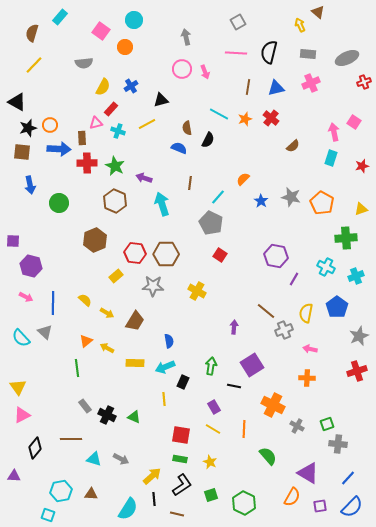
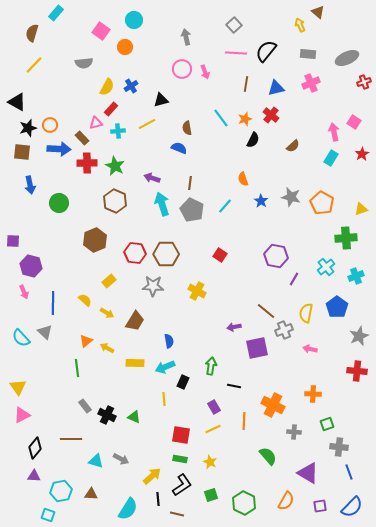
cyan rectangle at (60, 17): moved 4 px left, 4 px up
gray square at (238, 22): moved 4 px left, 3 px down; rotated 14 degrees counterclockwise
black semicircle at (269, 52): moved 3 px left, 1 px up; rotated 25 degrees clockwise
yellow semicircle at (103, 87): moved 4 px right
brown line at (248, 87): moved 2 px left, 3 px up
cyan line at (219, 114): moved 2 px right, 4 px down; rotated 24 degrees clockwise
red cross at (271, 118): moved 3 px up
cyan cross at (118, 131): rotated 24 degrees counterclockwise
brown rectangle at (82, 138): rotated 40 degrees counterclockwise
black semicircle at (208, 140): moved 45 px right
cyan rectangle at (331, 158): rotated 14 degrees clockwise
red star at (362, 166): moved 12 px up; rotated 16 degrees counterclockwise
purple arrow at (144, 178): moved 8 px right
orange semicircle at (243, 179): rotated 64 degrees counterclockwise
cyan line at (218, 197): moved 7 px right, 9 px down
gray pentagon at (211, 223): moved 19 px left, 13 px up
cyan cross at (326, 267): rotated 24 degrees clockwise
yellow rectangle at (116, 276): moved 7 px left, 5 px down
pink arrow at (26, 297): moved 2 px left, 5 px up; rotated 40 degrees clockwise
purple arrow at (234, 327): rotated 104 degrees counterclockwise
purple square at (252, 365): moved 5 px right, 17 px up; rotated 20 degrees clockwise
red cross at (357, 371): rotated 24 degrees clockwise
orange cross at (307, 378): moved 6 px right, 16 px down
gray cross at (297, 426): moved 3 px left, 6 px down; rotated 24 degrees counterclockwise
yellow line at (213, 429): rotated 56 degrees counterclockwise
orange line at (244, 429): moved 8 px up
gray cross at (338, 444): moved 1 px right, 3 px down
cyan triangle at (94, 459): moved 2 px right, 2 px down
purple triangle at (14, 476): moved 20 px right
blue line at (348, 478): moved 1 px right, 6 px up; rotated 63 degrees counterclockwise
orange semicircle at (292, 497): moved 6 px left, 4 px down
black line at (154, 499): moved 4 px right
